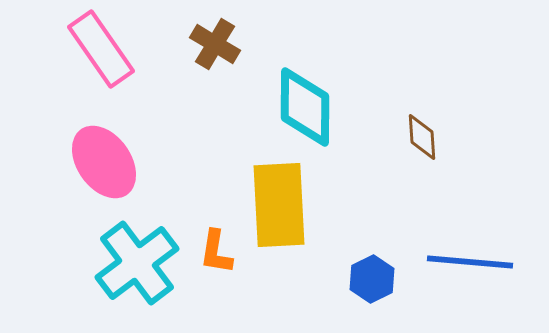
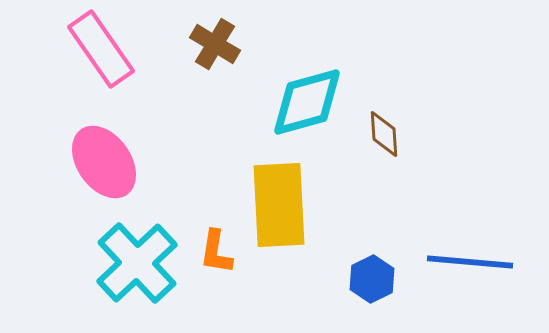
cyan diamond: moved 2 px right, 5 px up; rotated 74 degrees clockwise
brown diamond: moved 38 px left, 3 px up
cyan cross: rotated 6 degrees counterclockwise
